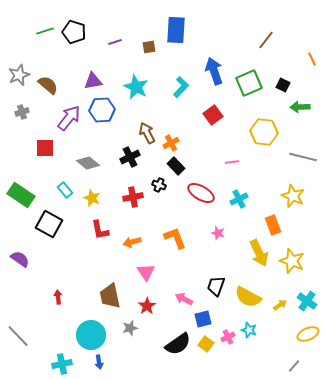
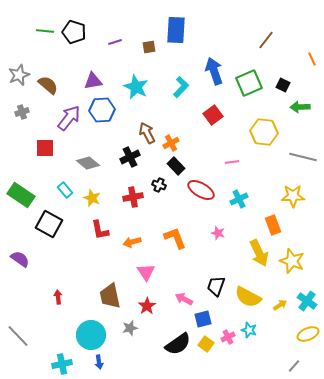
green line at (45, 31): rotated 24 degrees clockwise
red ellipse at (201, 193): moved 3 px up
yellow star at (293, 196): rotated 25 degrees counterclockwise
